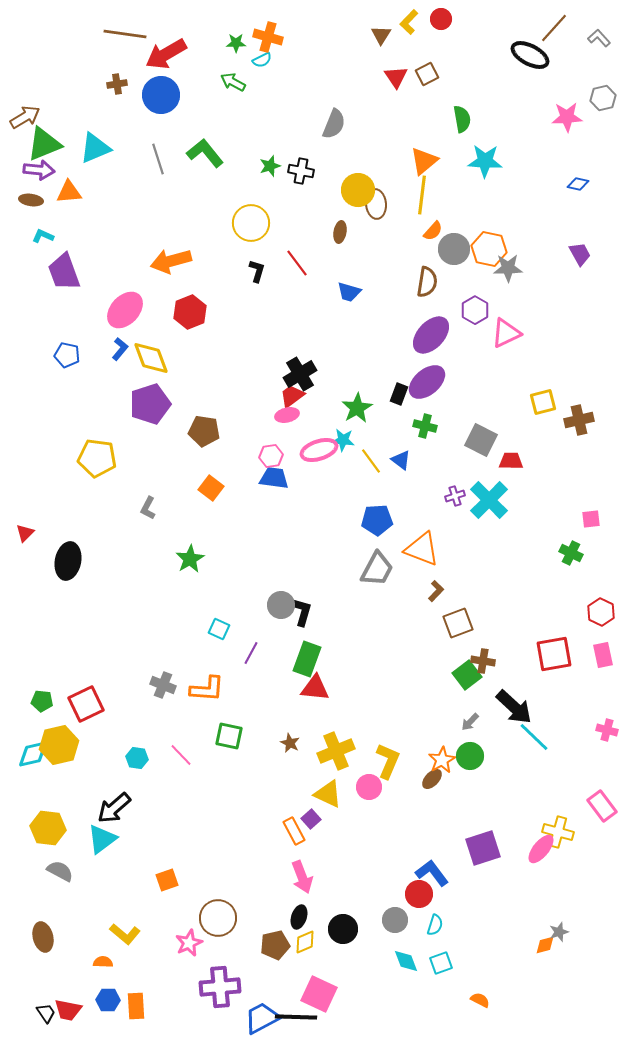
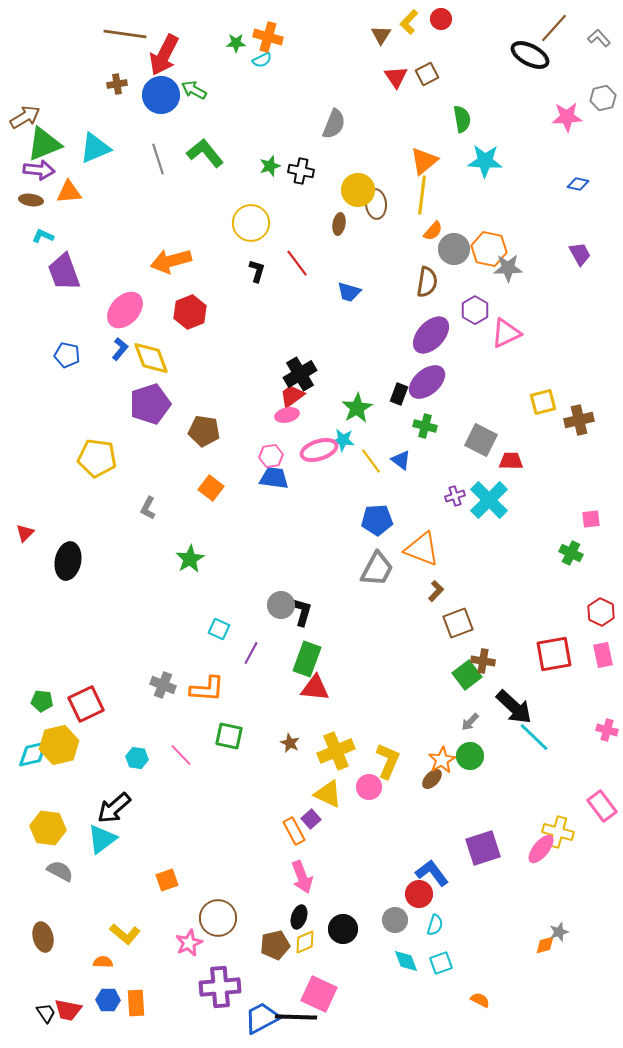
red arrow at (166, 54): moved 2 px left, 1 px down; rotated 33 degrees counterclockwise
green arrow at (233, 82): moved 39 px left, 8 px down
brown ellipse at (340, 232): moved 1 px left, 8 px up
orange rectangle at (136, 1006): moved 3 px up
